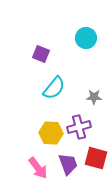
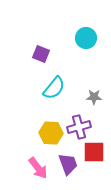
red square: moved 2 px left, 6 px up; rotated 15 degrees counterclockwise
